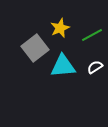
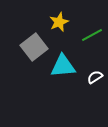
yellow star: moved 1 px left, 6 px up
gray square: moved 1 px left, 1 px up
white semicircle: moved 10 px down
